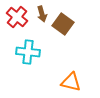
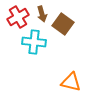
red cross: moved 1 px right; rotated 20 degrees clockwise
cyan cross: moved 6 px right, 10 px up
